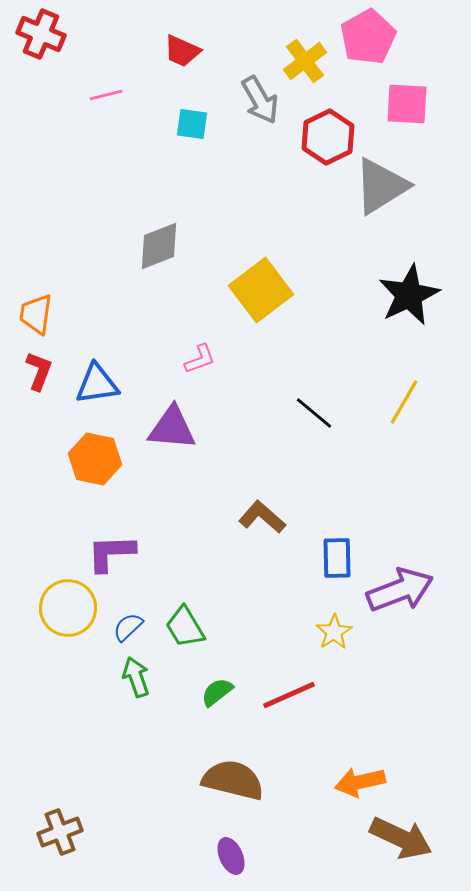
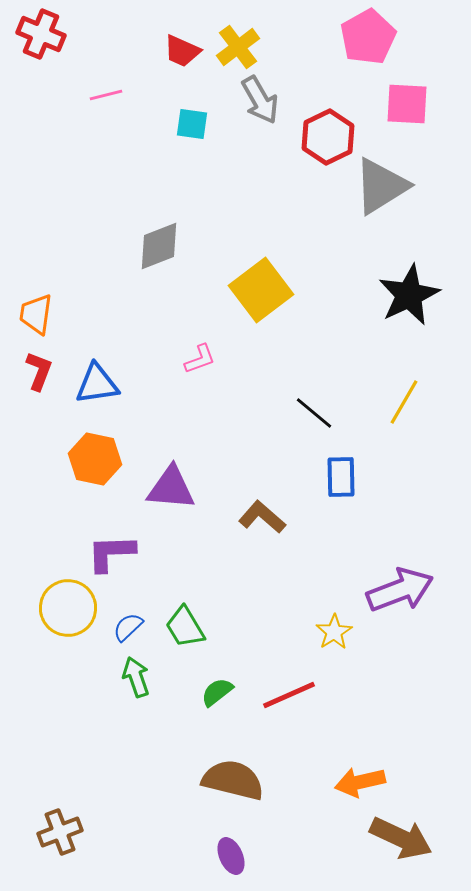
yellow cross: moved 67 px left, 14 px up
purple triangle: moved 1 px left, 60 px down
blue rectangle: moved 4 px right, 81 px up
